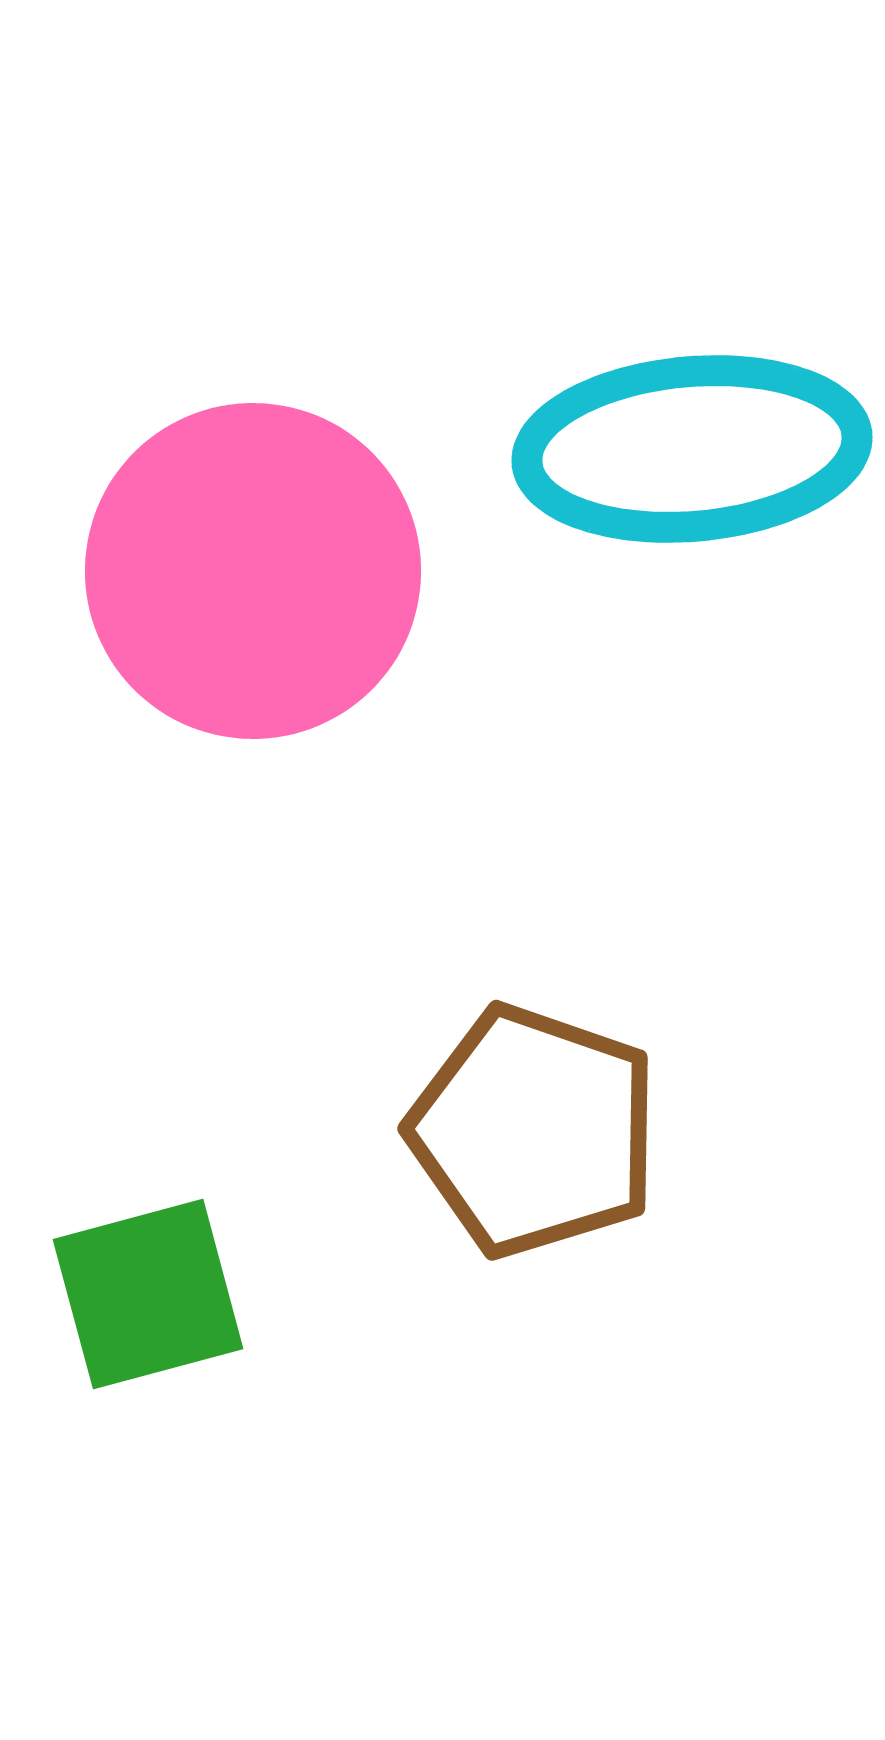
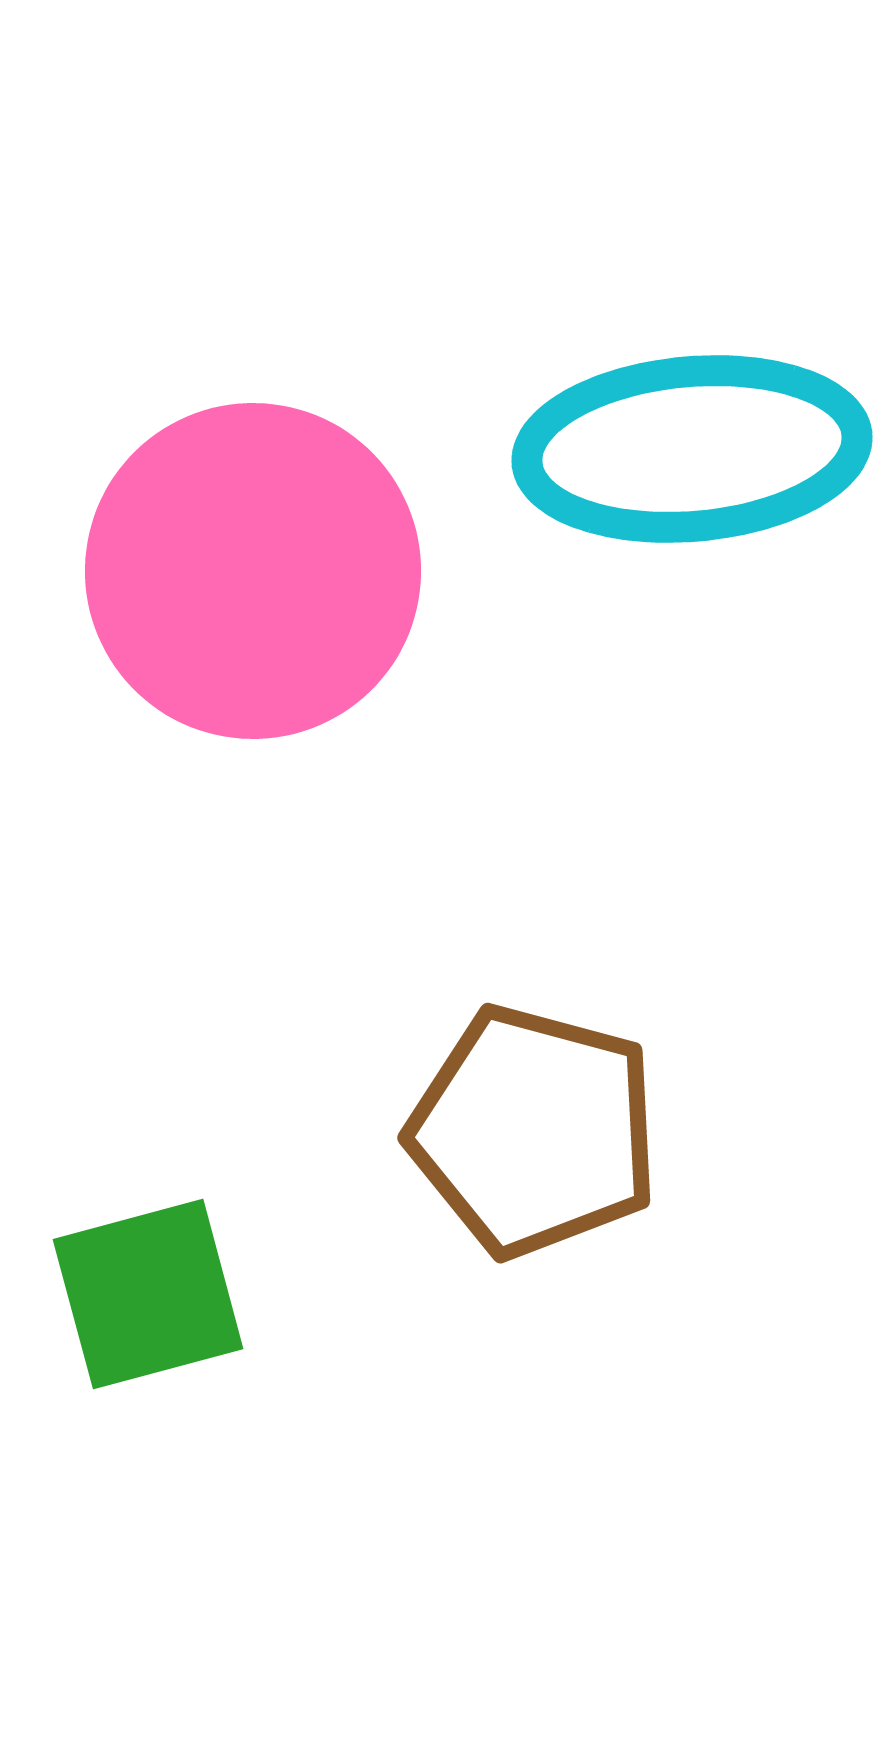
brown pentagon: rotated 4 degrees counterclockwise
